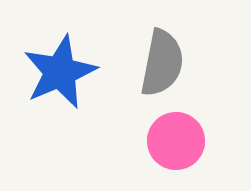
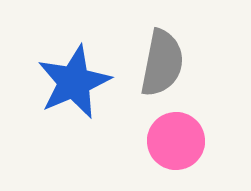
blue star: moved 14 px right, 10 px down
